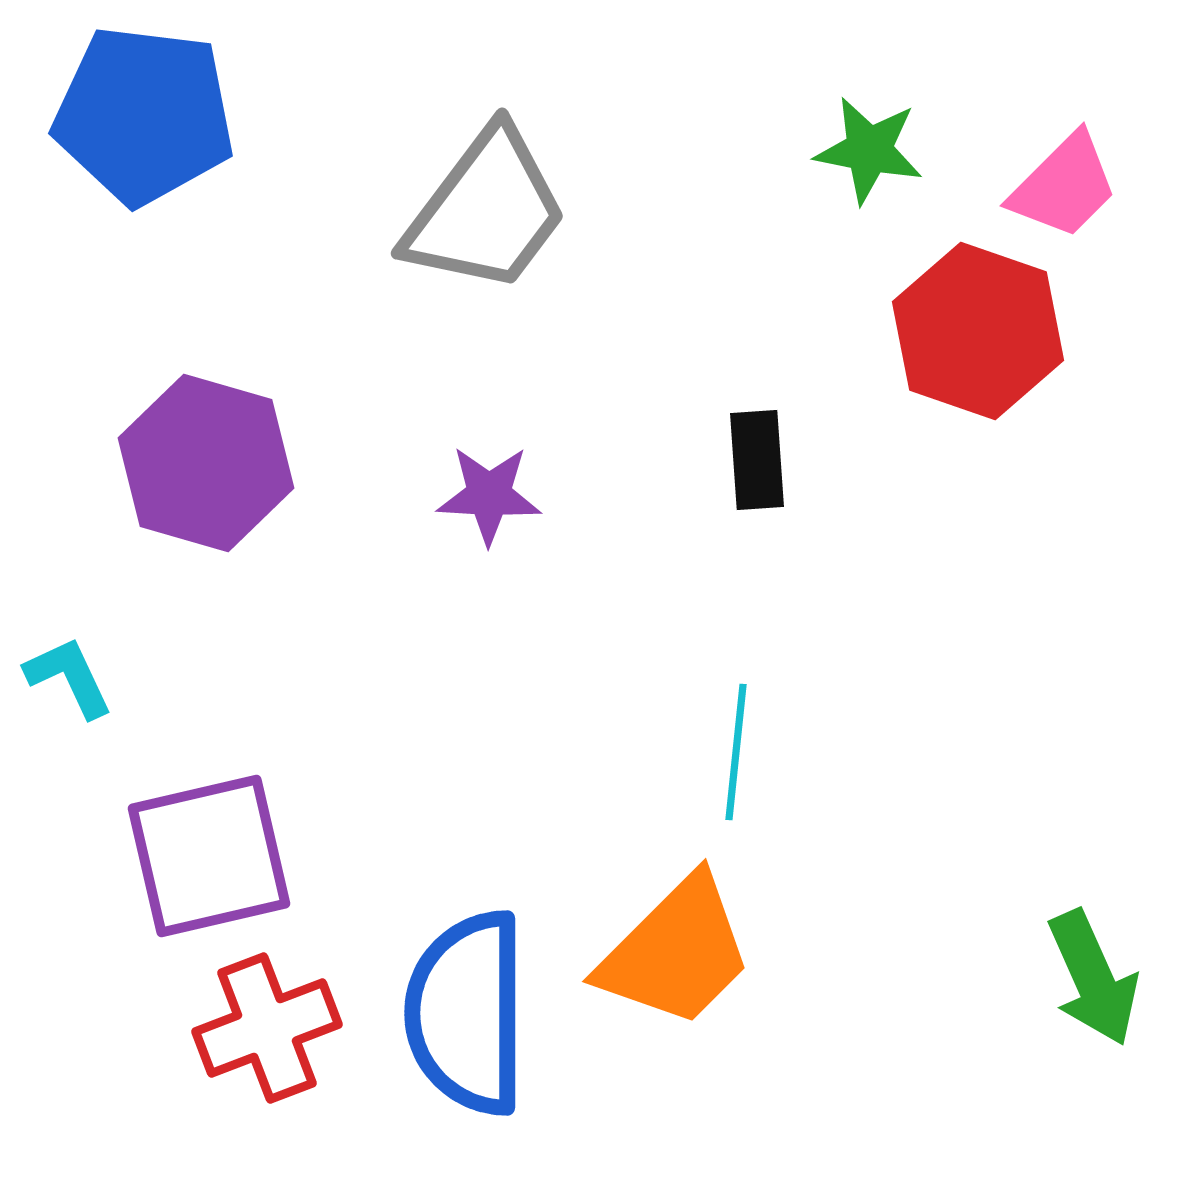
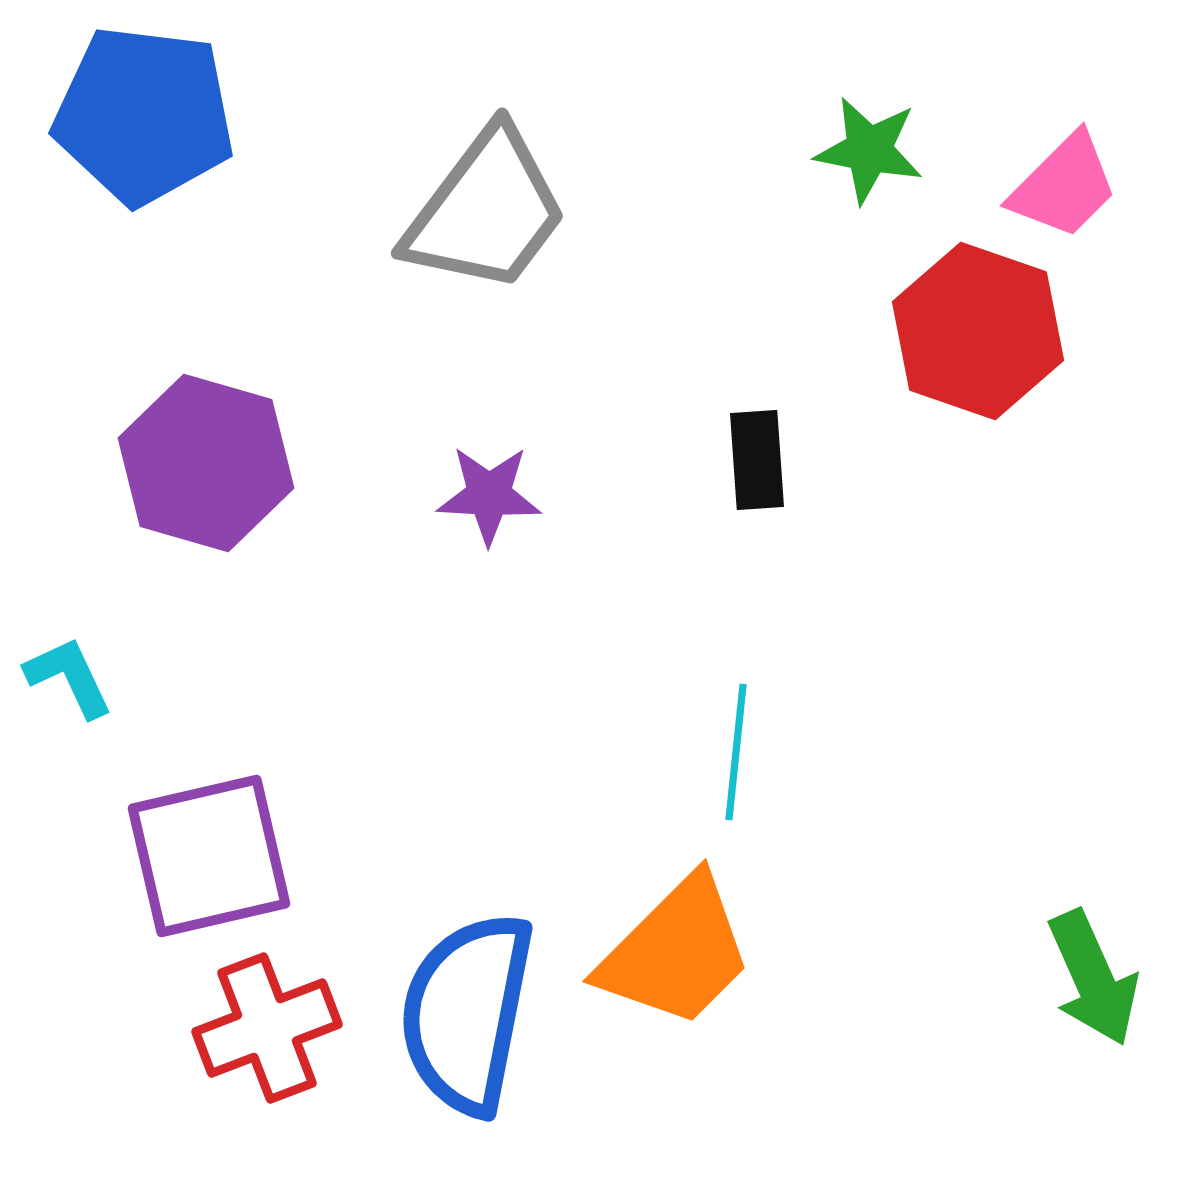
blue semicircle: rotated 11 degrees clockwise
